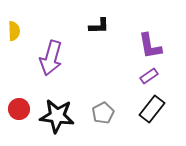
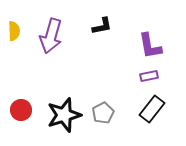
black L-shape: moved 3 px right; rotated 10 degrees counterclockwise
purple arrow: moved 22 px up
purple rectangle: rotated 24 degrees clockwise
red circle: moved 2 px right, 1 px down
black star: moved 7 px right, 1 px up; rotated 24 degrees counterclockwise
